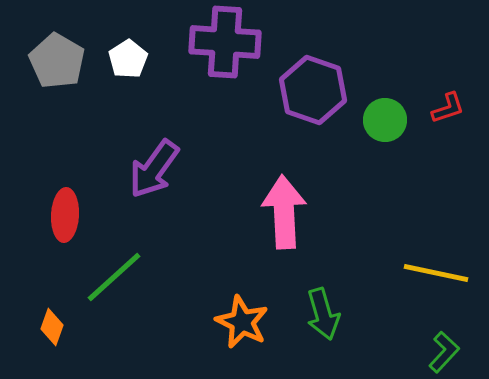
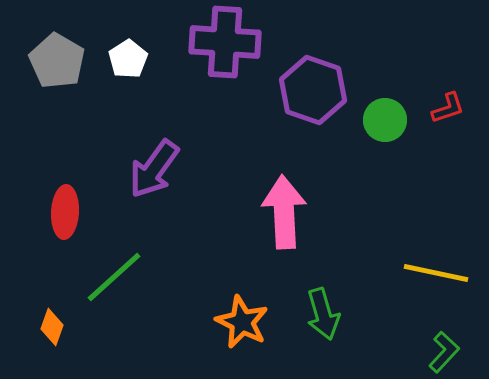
red ellipse: moved 3 px up
